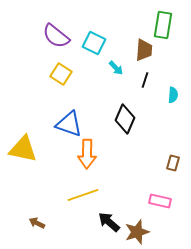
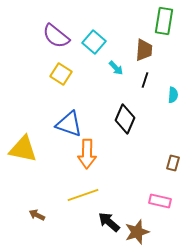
green rectangle: moved 1 px right, 4 px up
cyan square: moved 1 px up; rotated 15 degrees clockwise
brown arrow: moved 8 px up
